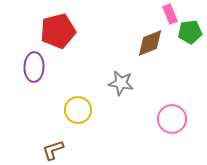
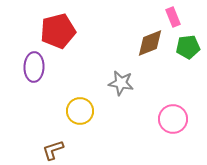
pink rectangle: moved 3 px right, 3 px down
green pentagon: moved 2 px left, 15 px down
yellow circle: moved 2 px right, 1 px down
pink circle: moved 1 px right
